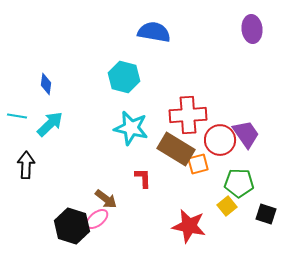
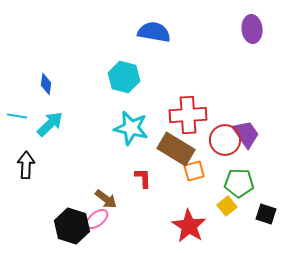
red circle: moved 5 px right
orange square: moved 4 px left, 7 px down
red star: rotated 20 degrees clockwise
